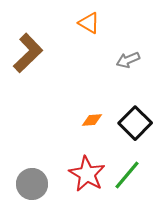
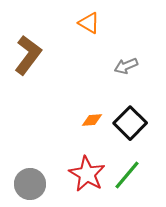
brown L-shape: moved 2 px down; rotated 9 degrees counterclockwise
gray arrow: moved 2 px left, 6 px down
black square: moved 5 px left
gray circle: moved 2 px left
